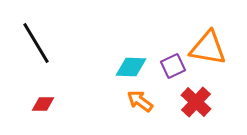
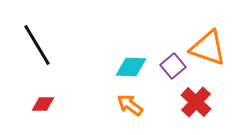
black line: moved 1 px right, 2 px down
orange triangle: rotated 9 degrees clockwise
purple square: rotated 15 degrees counterclockwise
orange arrow: moved 10 px left, 4 px down
